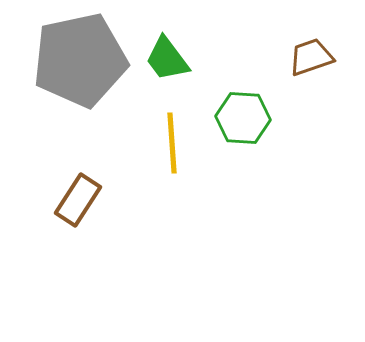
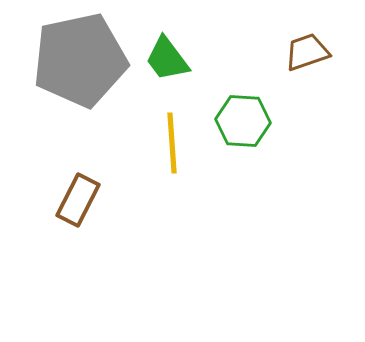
brown trapezoid: moved 4 px left, 5 px up
green hexagon: moved 3 px down
brown rectangle: rotated 6 degrees counterclockwise
